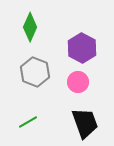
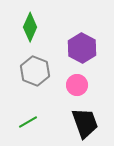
gray hexagon: moved 1 px up
pink circle: moved 1 px left, 3 px down
